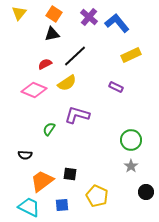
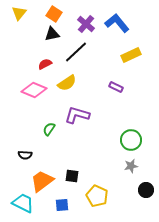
purple cross: moved 3 px left, 7 px down
black line: moved 1 px right, 4 px up
gray star: rotated 24 degrees clockwise
black square: moved 2 px right, 2 px down
black circle: moved 2 px up
cyan trapezoid: moved 6 px left, 4 px up
